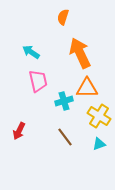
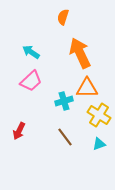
pink trapezoid: moved 7 px left; rotated 60 degrees clockwise
yellow cross: moved 1 px up
